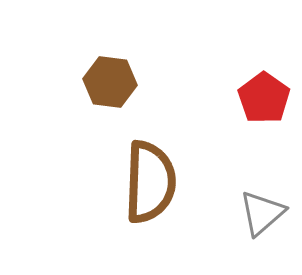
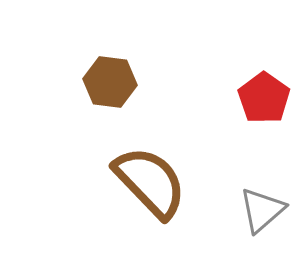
brown semicircle: rotated 46 degrees counterclockwise
gray triangle: moved 3 px up
